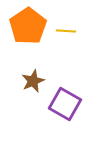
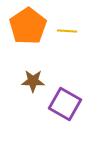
yellow line: moved 1 px right
brown star: rotated 25 degrees clockwise
